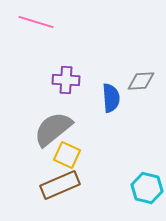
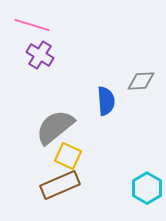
pink line: moved 4 px left, 3 px down
purple cross: moved 26 px left, 25 px up; rotated 28 degrees clockwise
blue semicircle: moved 5 px left, 3 px down
gray semicircle: moved 2 px right, 2 px up
yellow square: moved 1 px right, 1 px down
cyan hexagon: rotated 16 degrees clockwise
